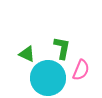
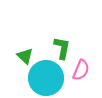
green triangle: moved 2 px left, 2 px down; rotated 18 degrees clockwise
cyan circle: moved 2 px left
